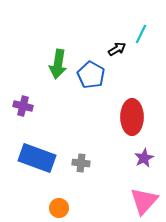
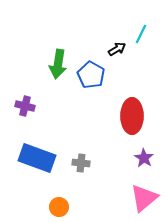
purple cross: moved 2 px right
red ellipse: moved 1 px up
purple star: rotated 12 degrees counterclockwise
pink triangle: moved 3 px up; rotated 8 degrees clockwise
orange circle: moved 1 px up
